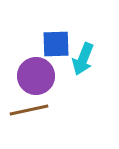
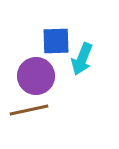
blue square: moved 3 px up
cyan arrow: moved 1 px left
